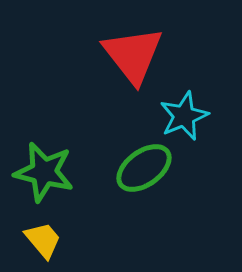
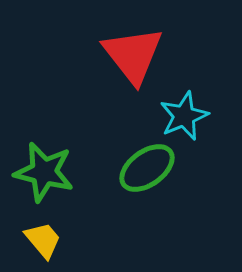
green ellipse: moved 3 px right
